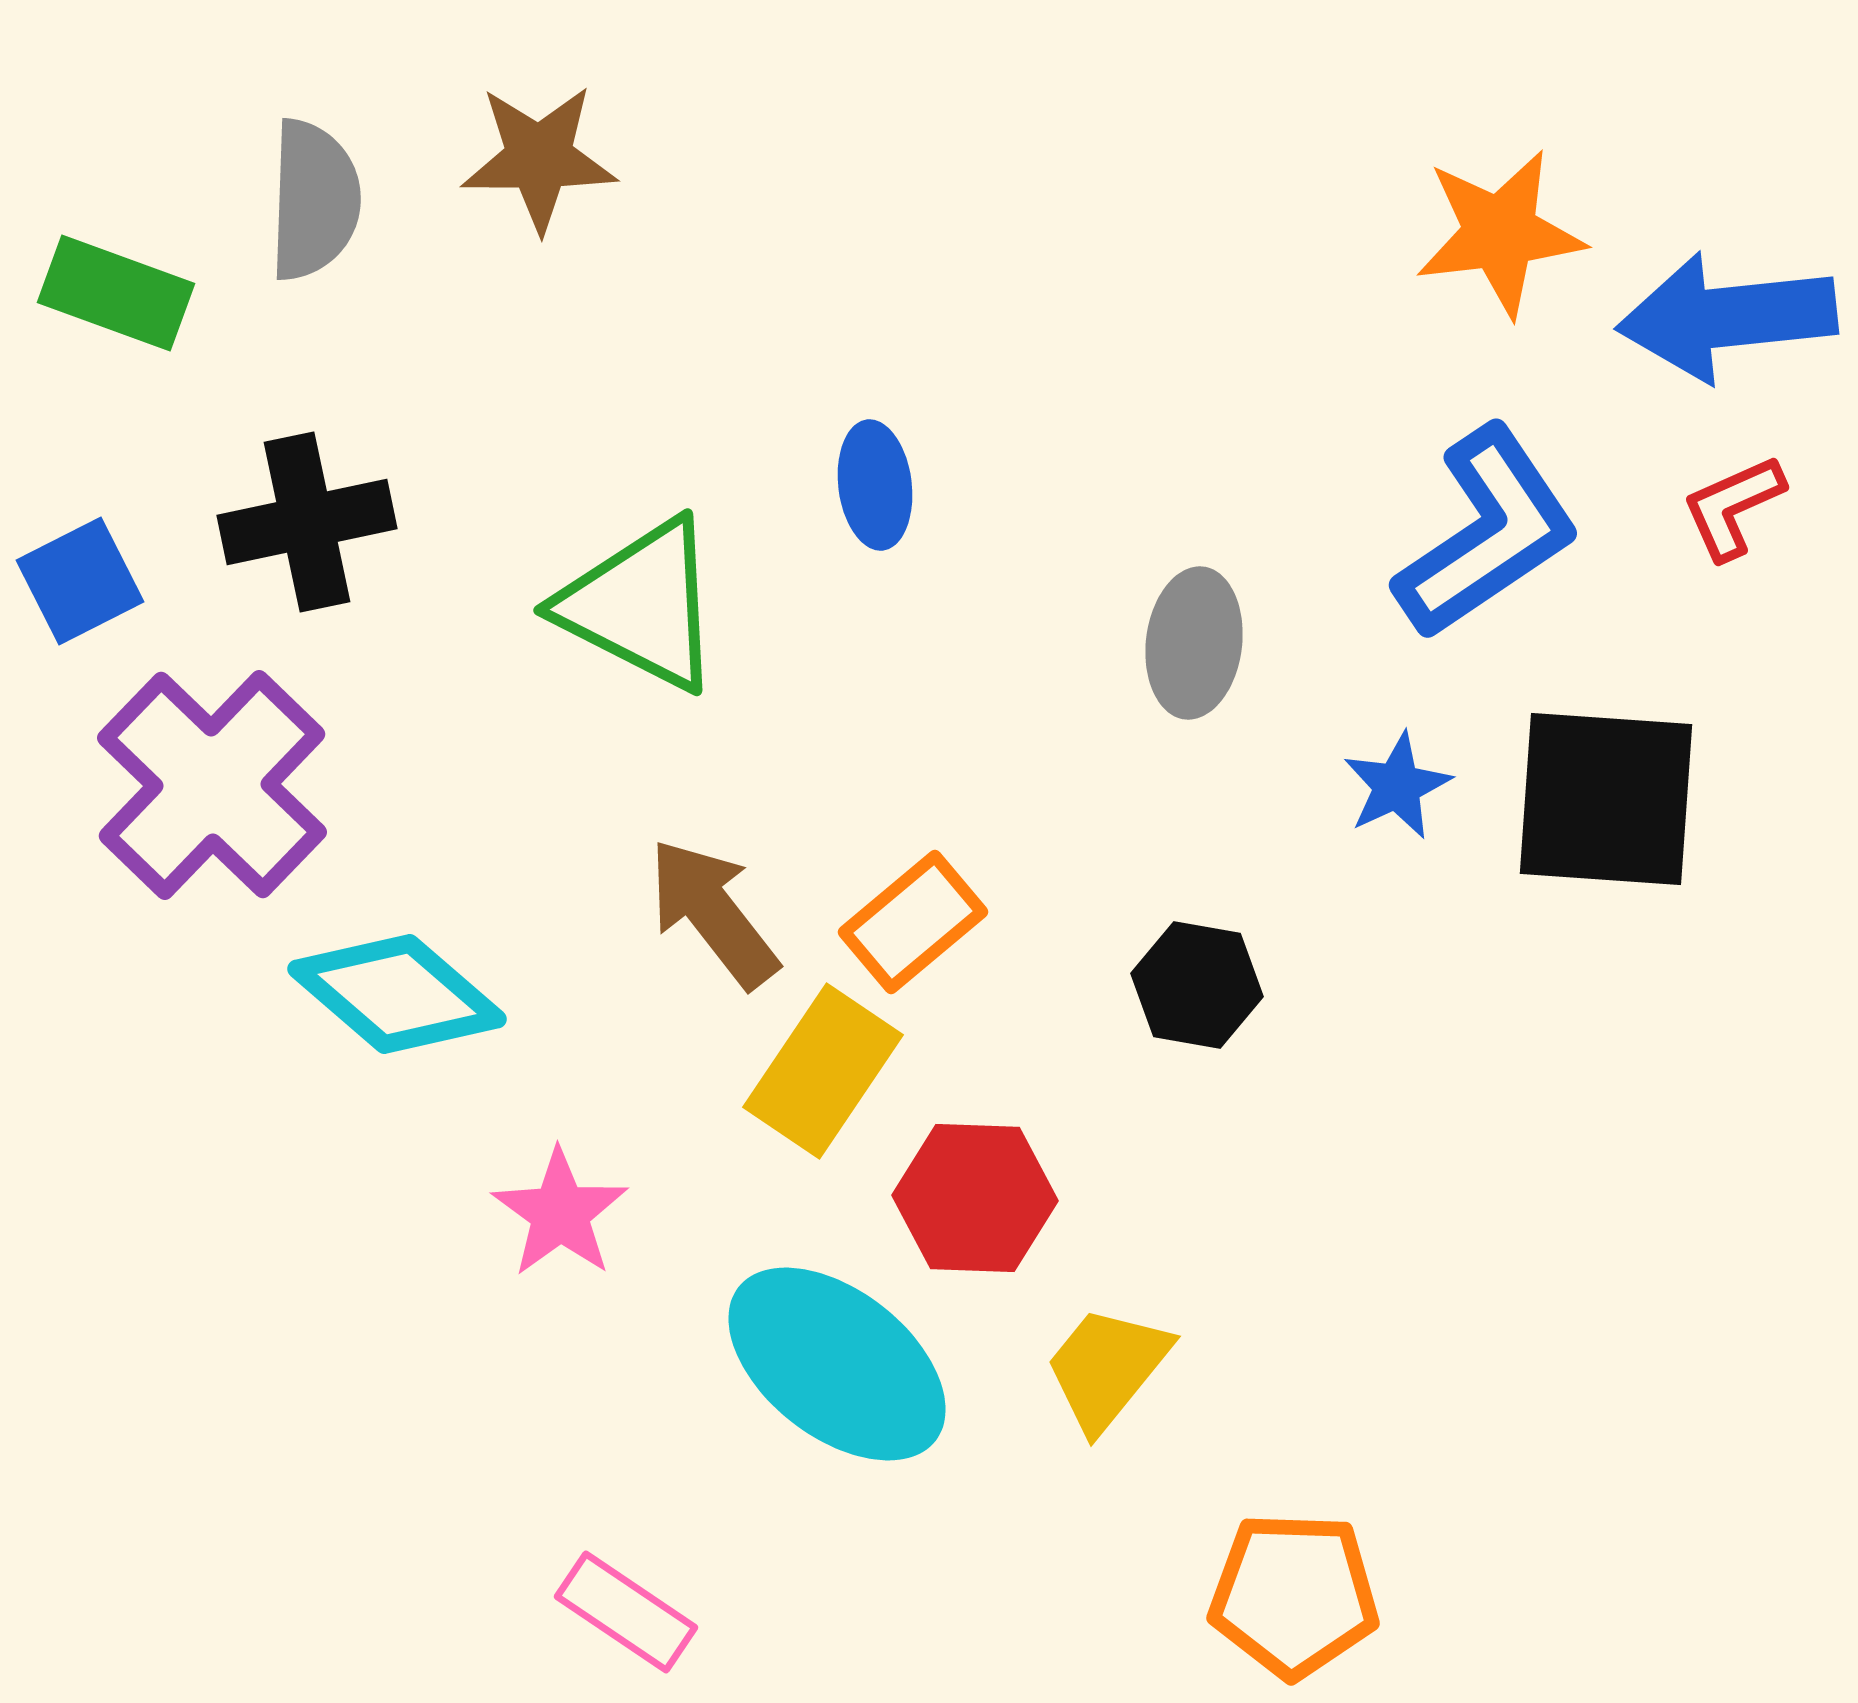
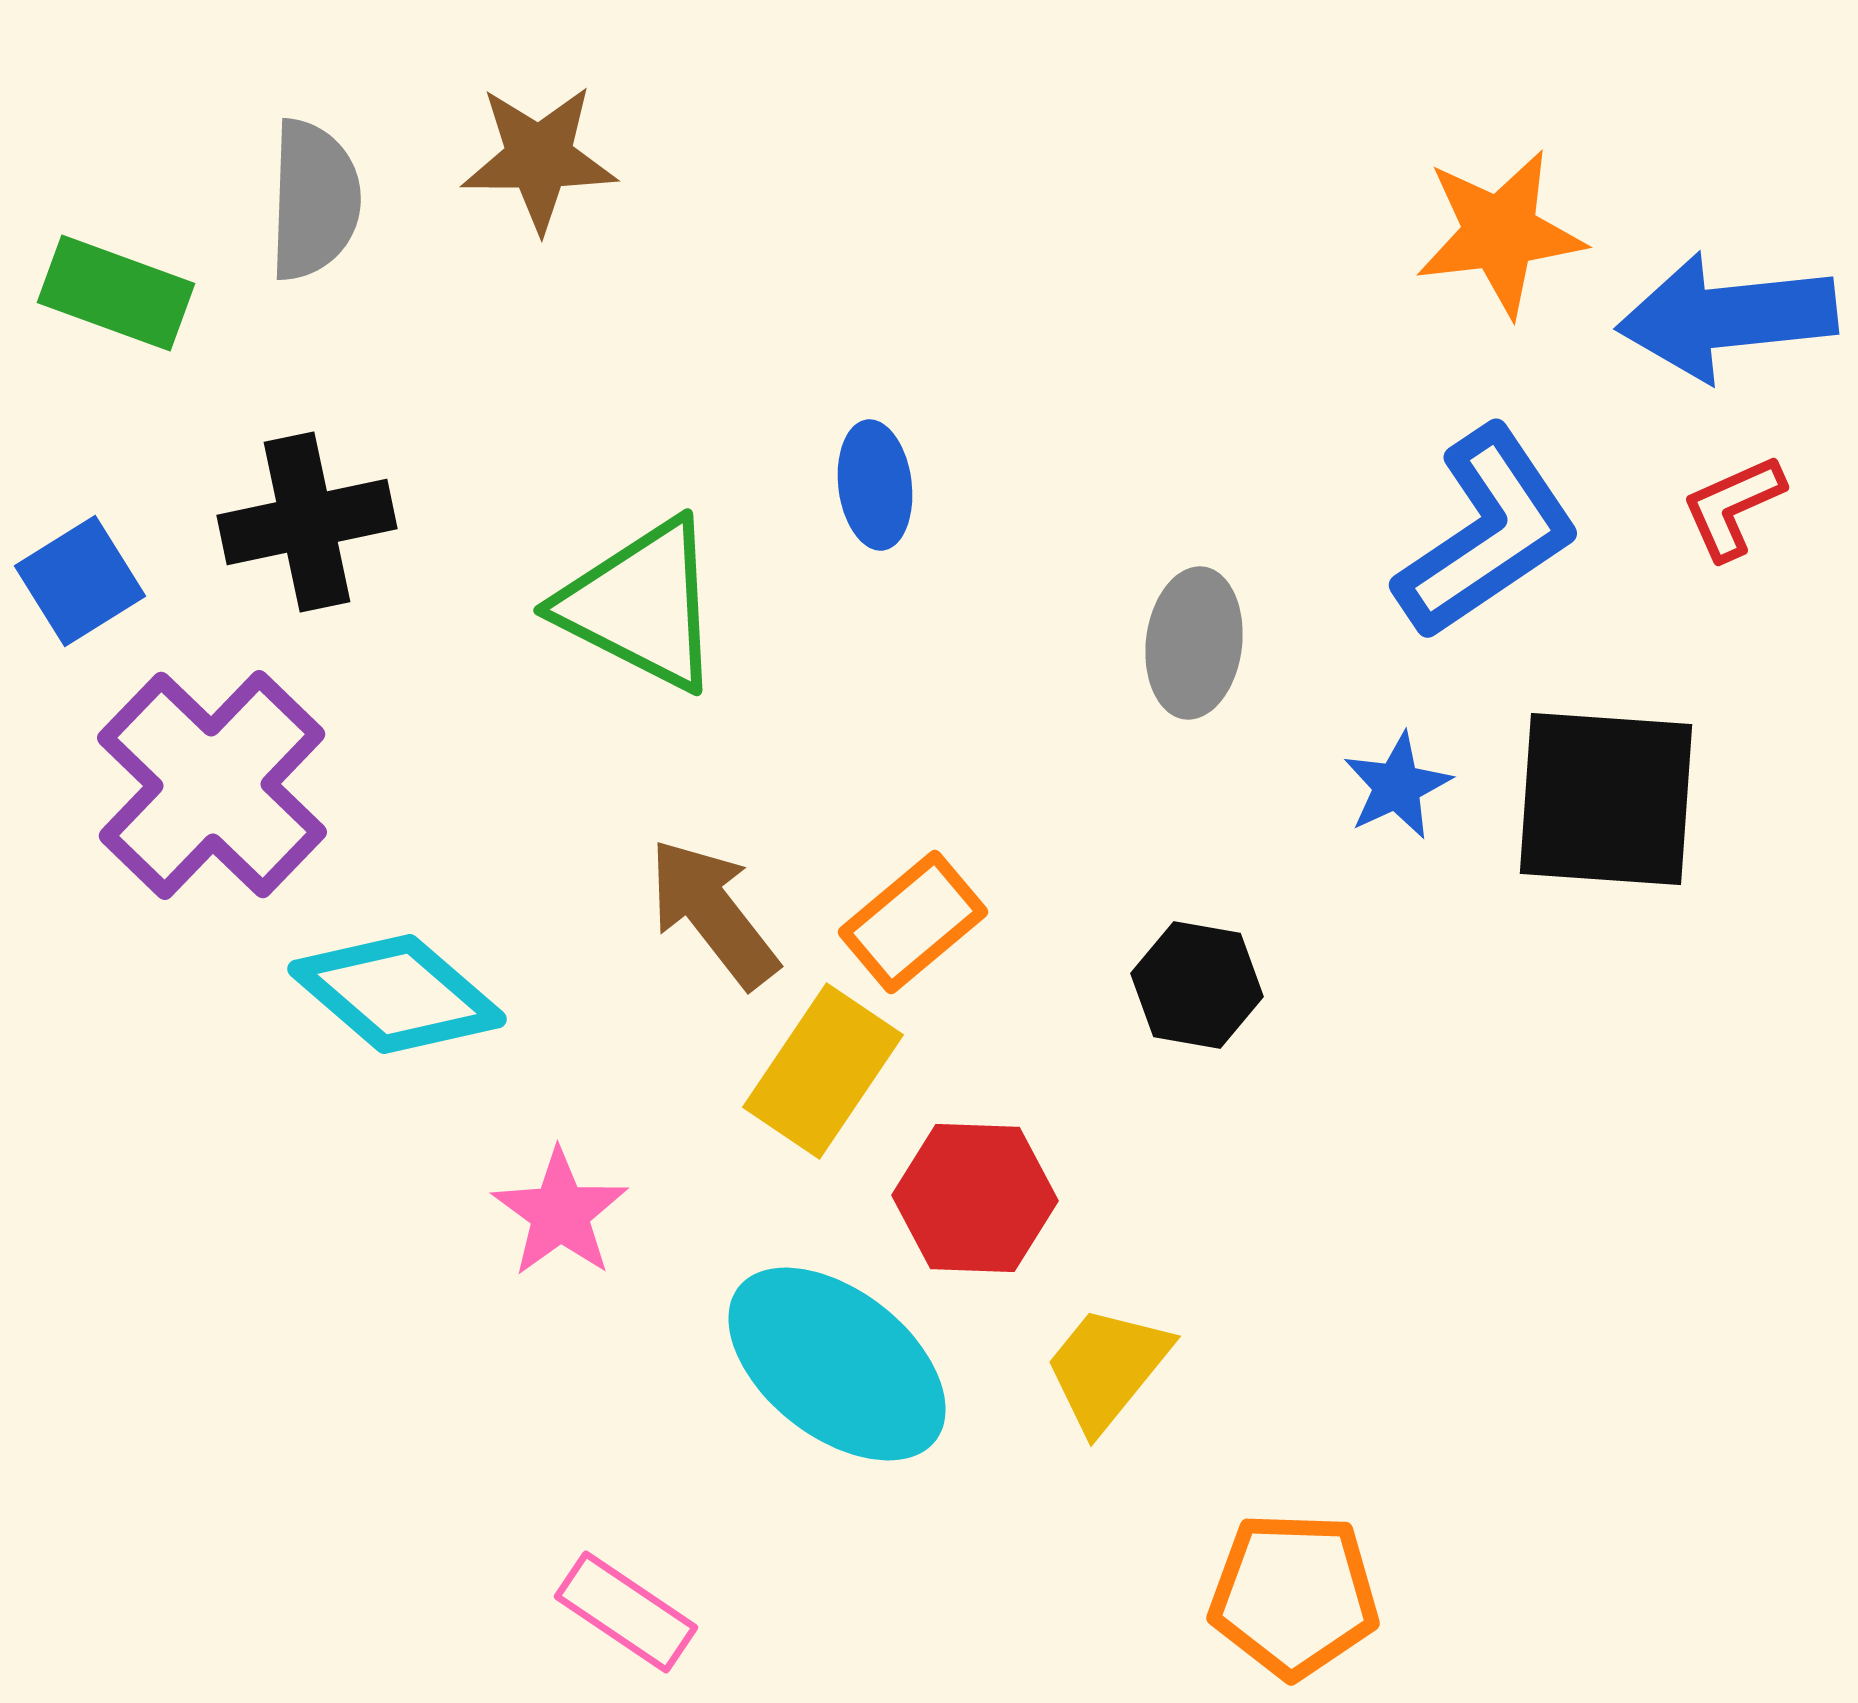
blue square: rotated 5 degrees counterclockwise
